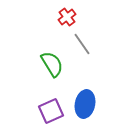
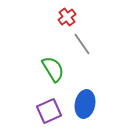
green semicircle: moved 1 px right, 5 px down
purple square: moved 2 px left
